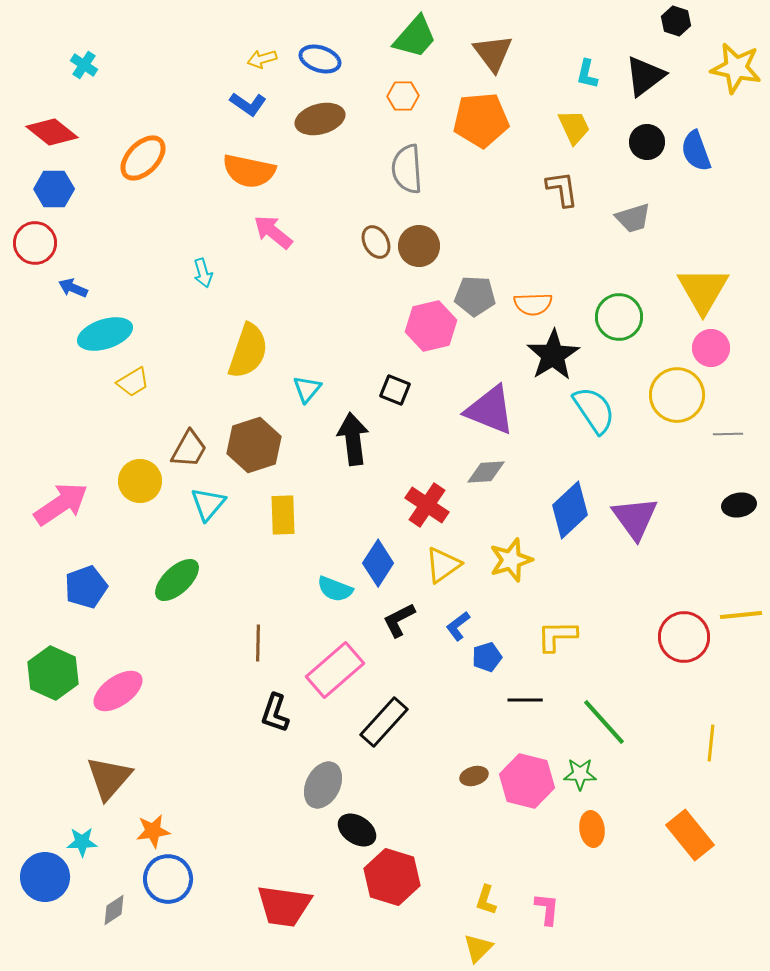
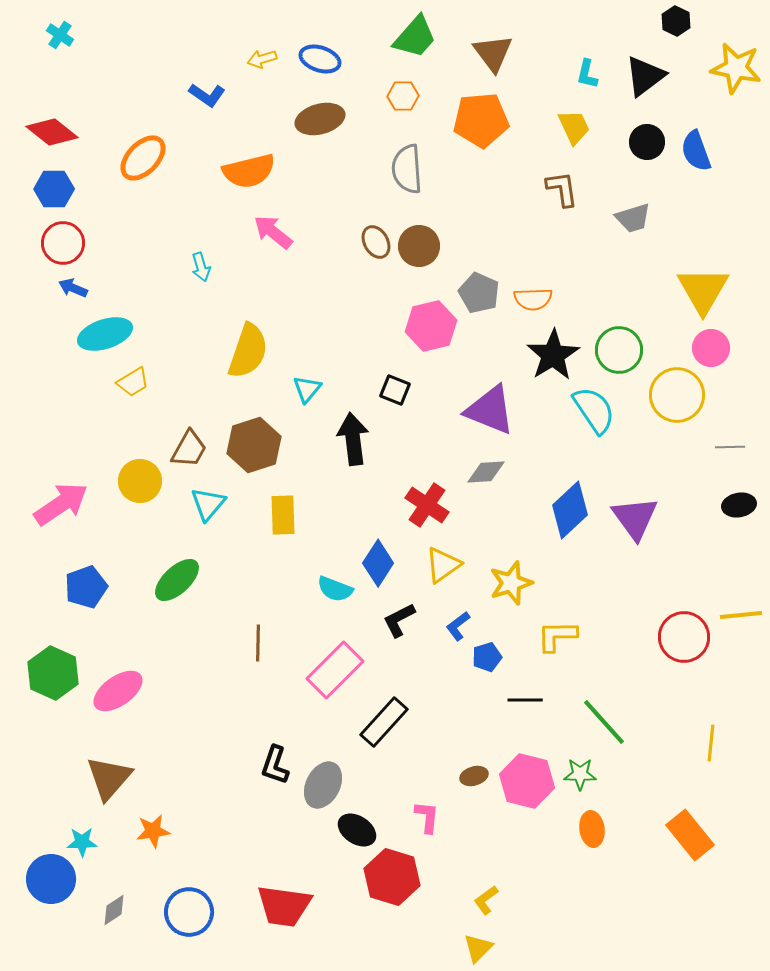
black hexagon at (676, 21): rotated 8 degrees clockwise
cyan cross at (84, 65): moved 24 px left, 30 px up
blue L-shape at (248, 104): moved 41 px left, 9 px up
orange semicircle at (249, 171): rotated 26 degrees counterclockwise
red circle at (35, 243): moved 28 px right
cyan arrow at (203, 273): moved 2 px left, 6 px up
gray pentagon at (475, 296): moved 4 px right, 3 px up; rotated 21 degrees clockwise
orange semicircle at (533, 304): moved 5 px up
green circle at (619, 317): moved 33 px down
gray line at (728, 434): moved 2 px right, 13 px down
yellow star at (511, 560): moved 23 px down
pink rectangle at (335, 670): rotated 4 degrees counterclockwise
black L-shape at (275, 713): moved 52 px down
blue circle at (45, 877): moved 6 px right, 2 px down
blue circle at (168, 879): moved 21 px right, 33 px down
yellow L-shape at (486, 900): rotated 36 degrees clockwise
pink L-shape at (547, 909): moved 120 px left, 92 px up
